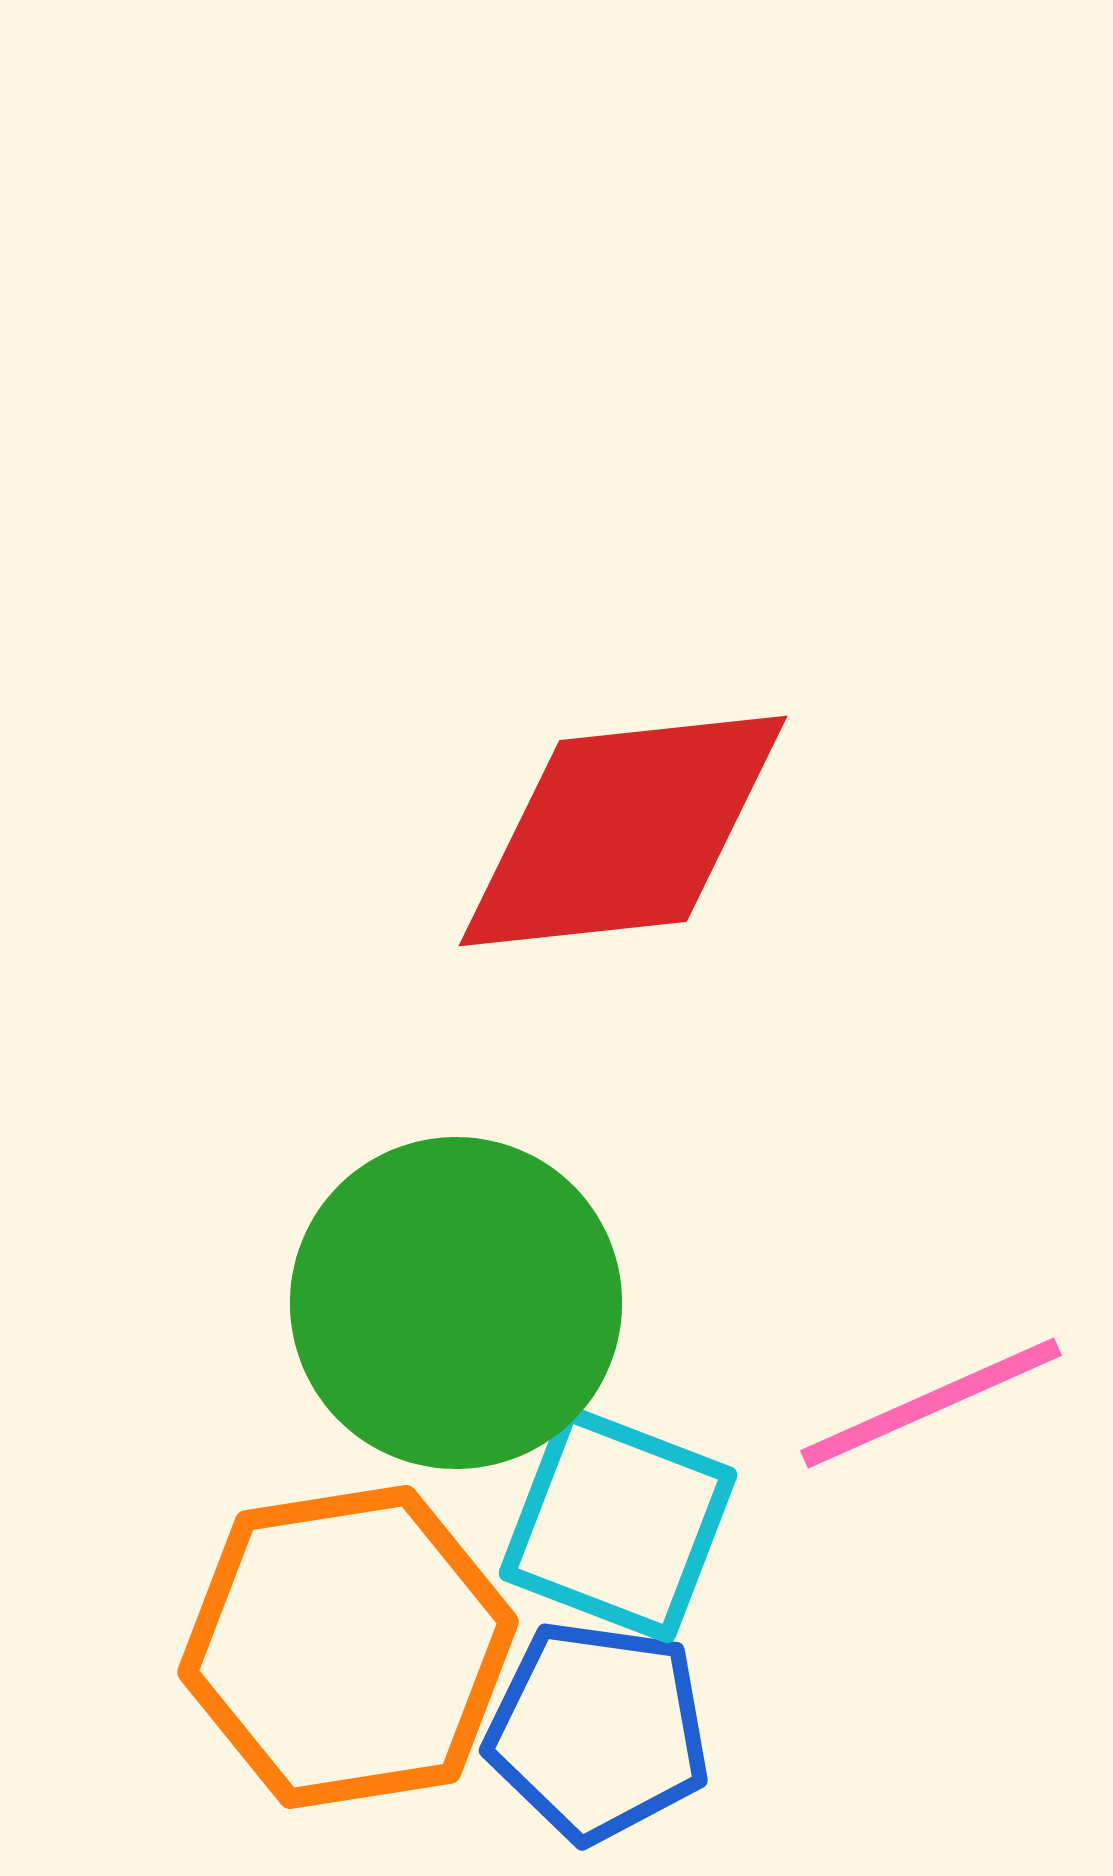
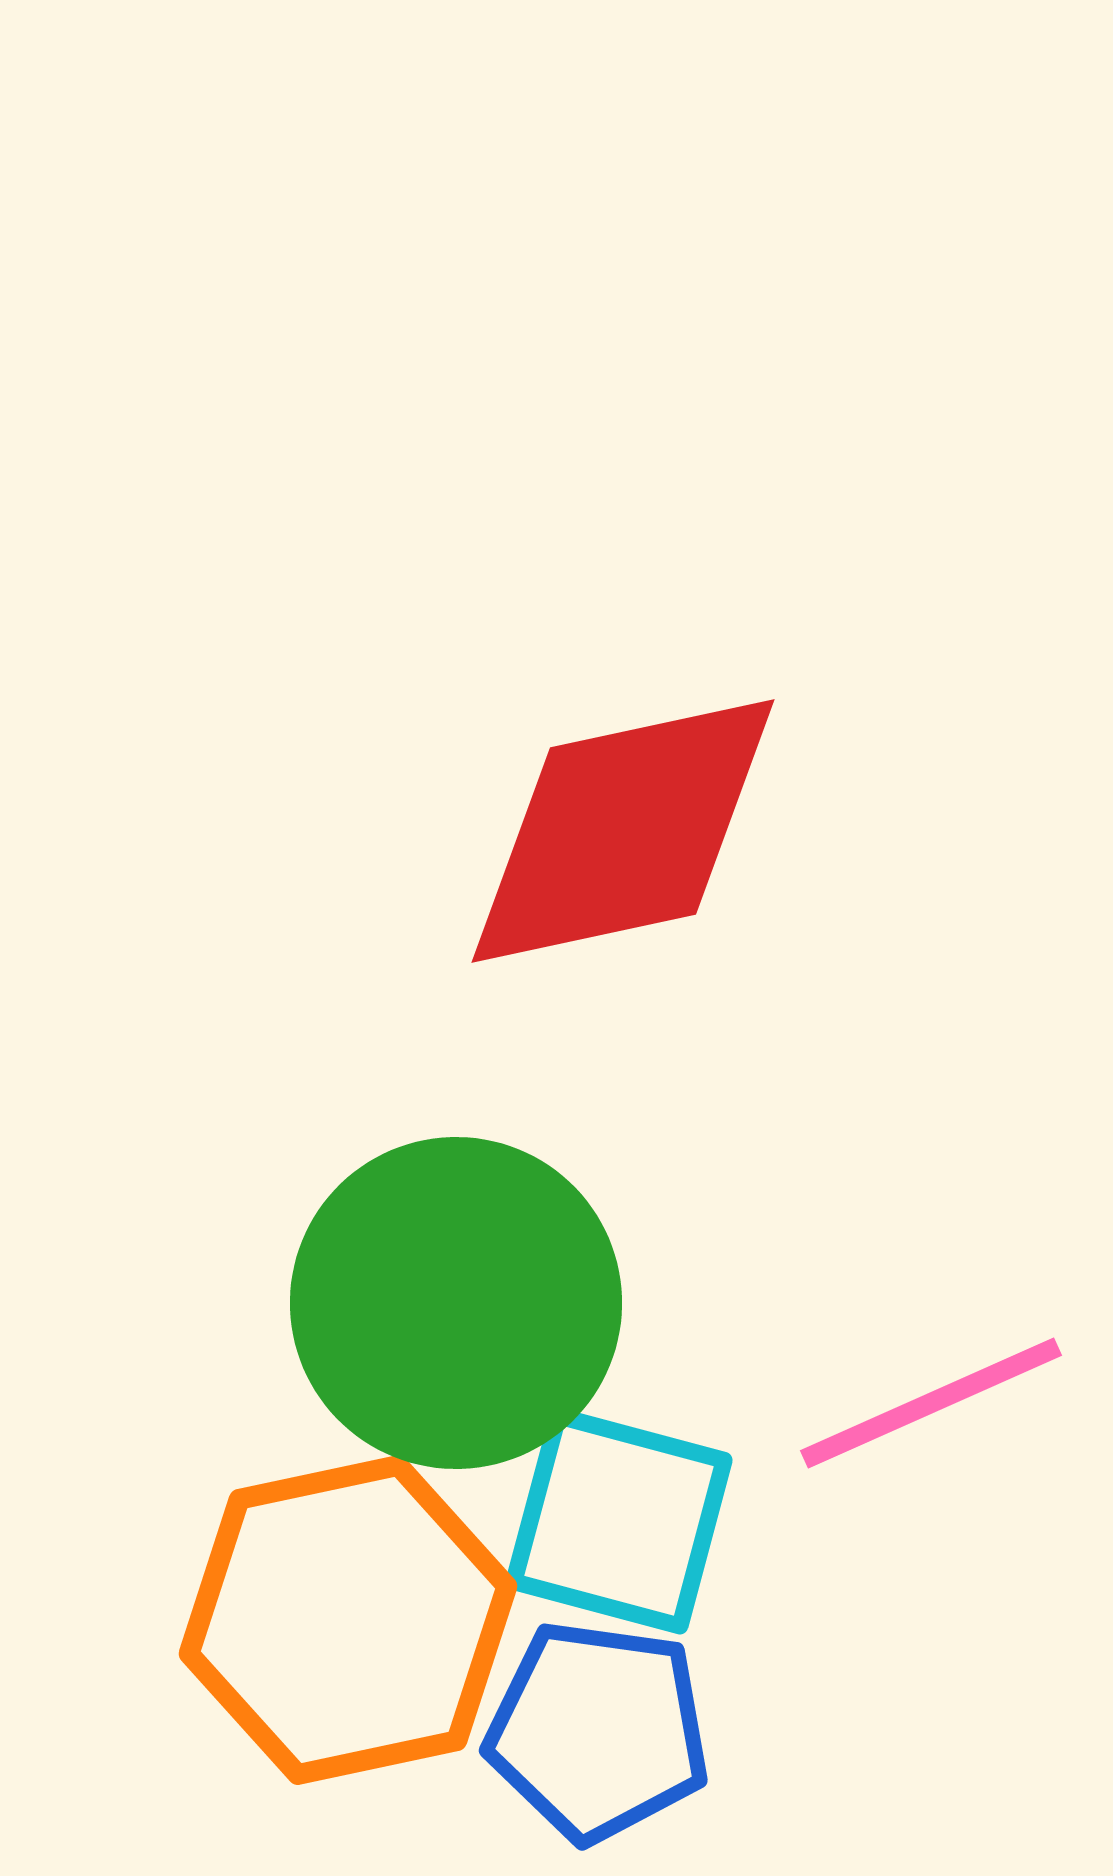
red diamond: rotated 6 degrees counterclockwise
cyan square: moved 1 px right, 3 px up; rotated 6 degrees counterclockwise
orange hexagon: moved 27 px up; rotated 3 degrees counterclockwise
